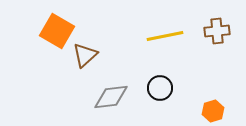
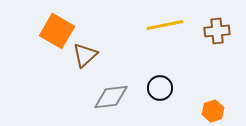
yellow line: moved 11 px up
